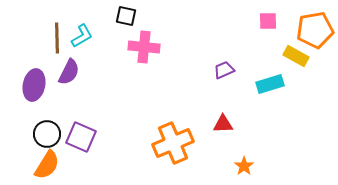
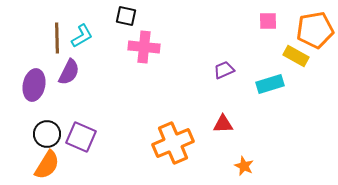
orange star: rotated 12 degrees counterclockwise
